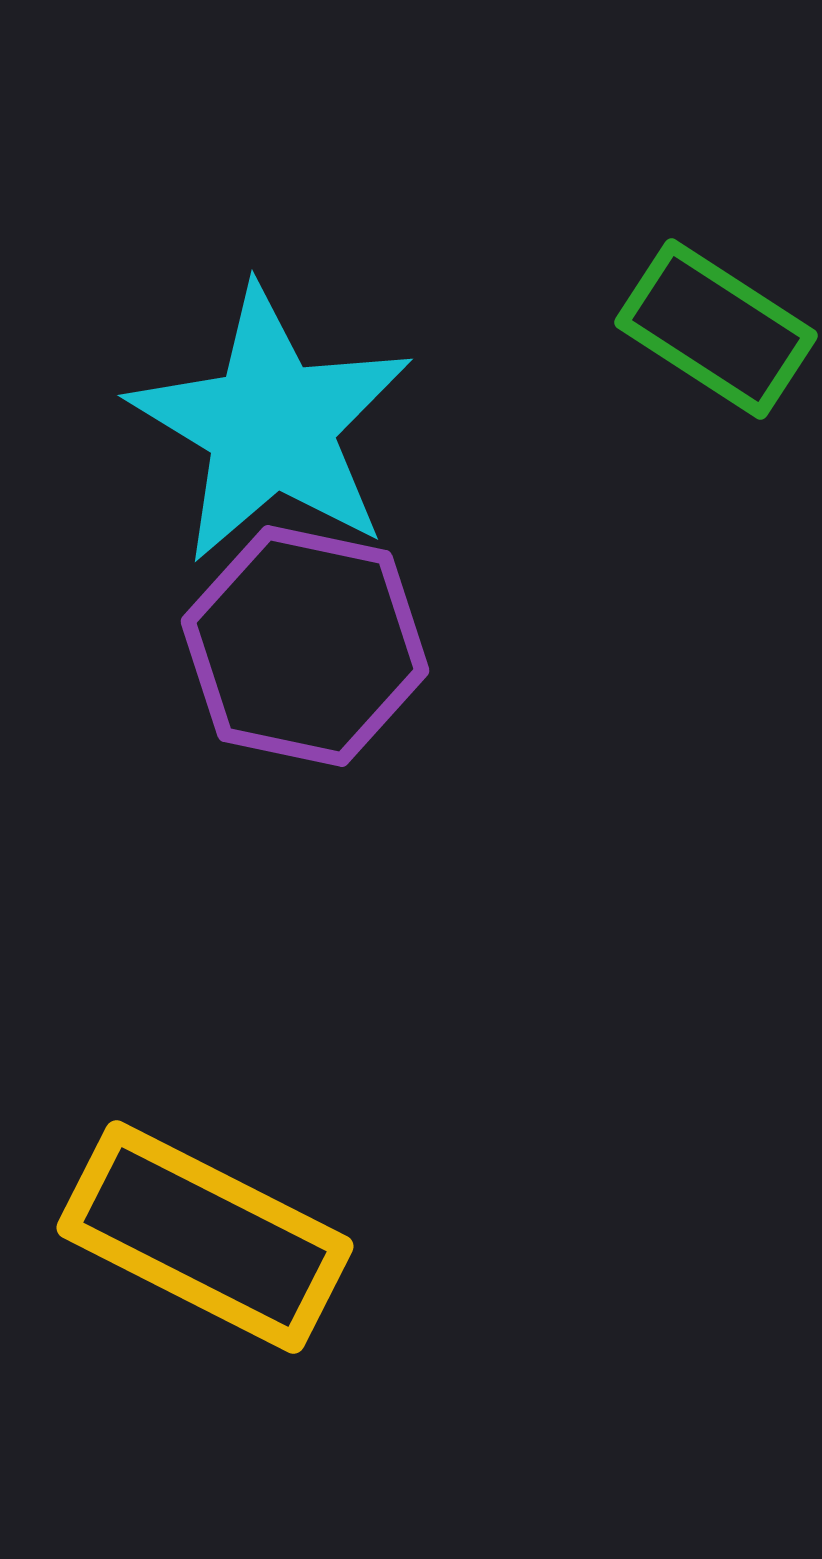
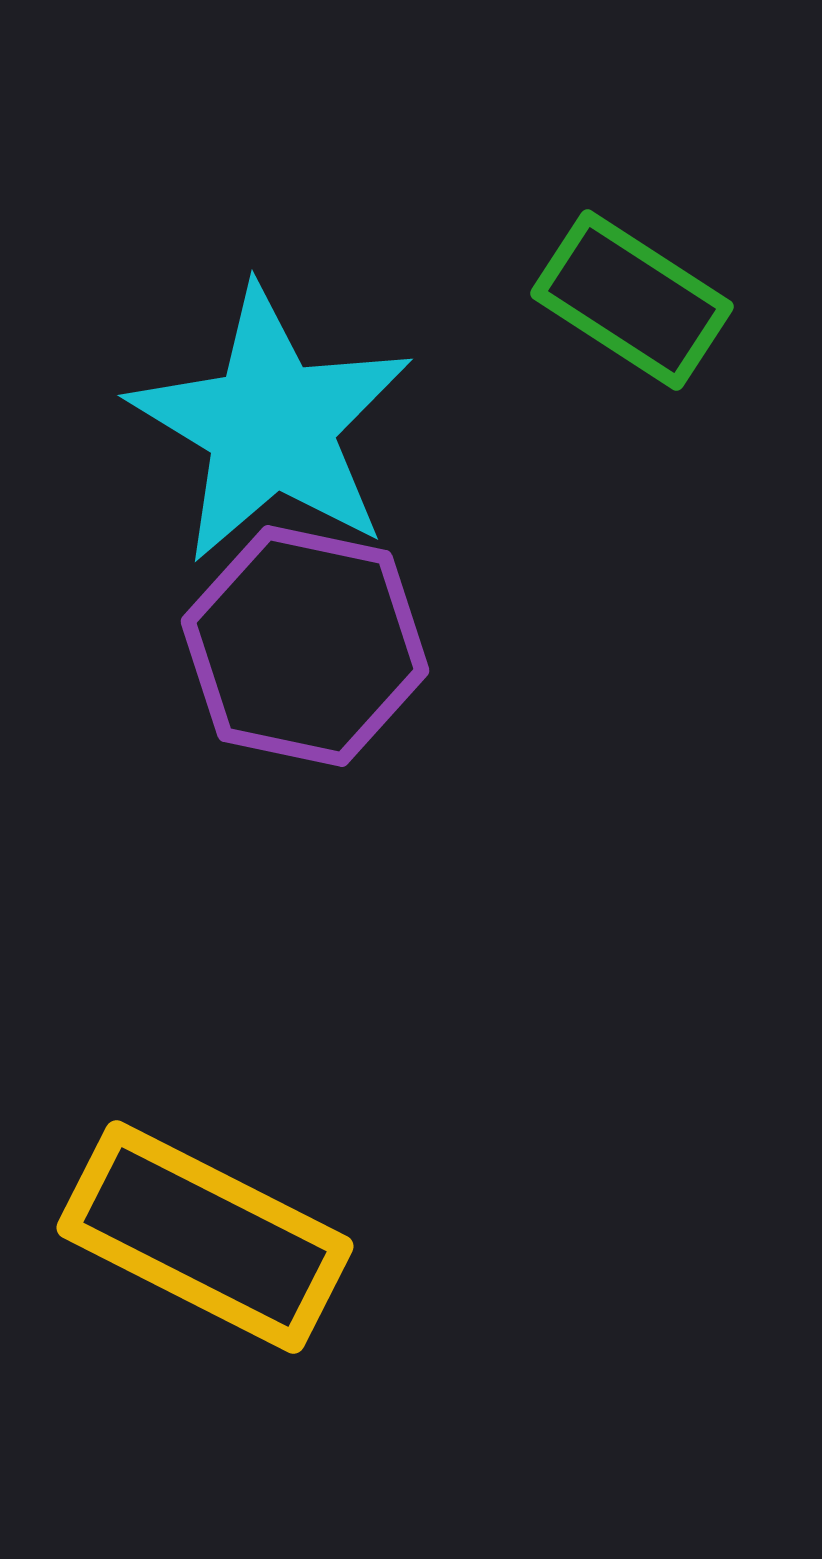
green rectangle: moved 84 px left, 29 px up
